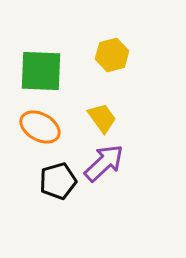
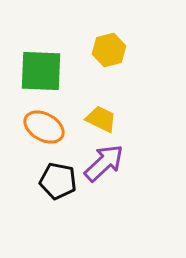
yellow hexagon: moved 3 px left, 5 px up
yellow trapezoid: moved 1 px left, 1 px down; rotated 28 degrees counterclockwise
orange ellipse: moved 4 px right
black pentagon: rotated 27 degrees clockwise
